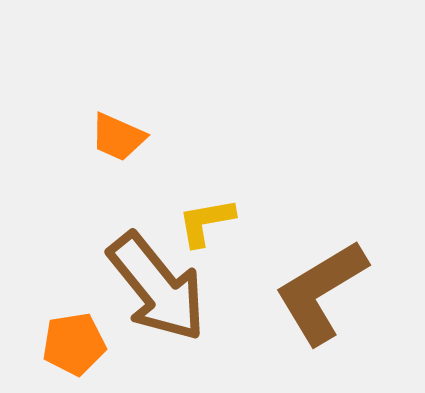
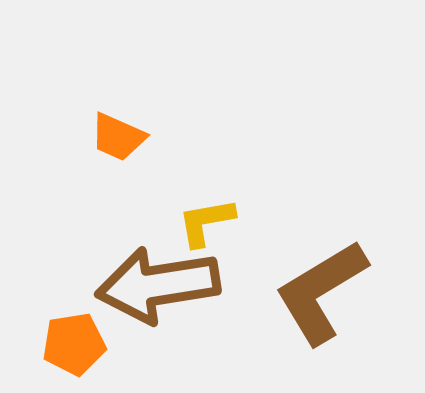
brown arrow: moved 1 px right, 2 px up; rotated 120 degrees clockwise
